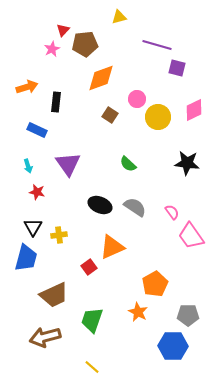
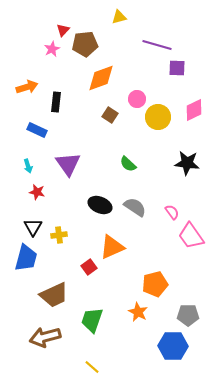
purple square: rotated 12 degrees counterclockwise
orange pentagon: rotated 15 degrees clockwise
